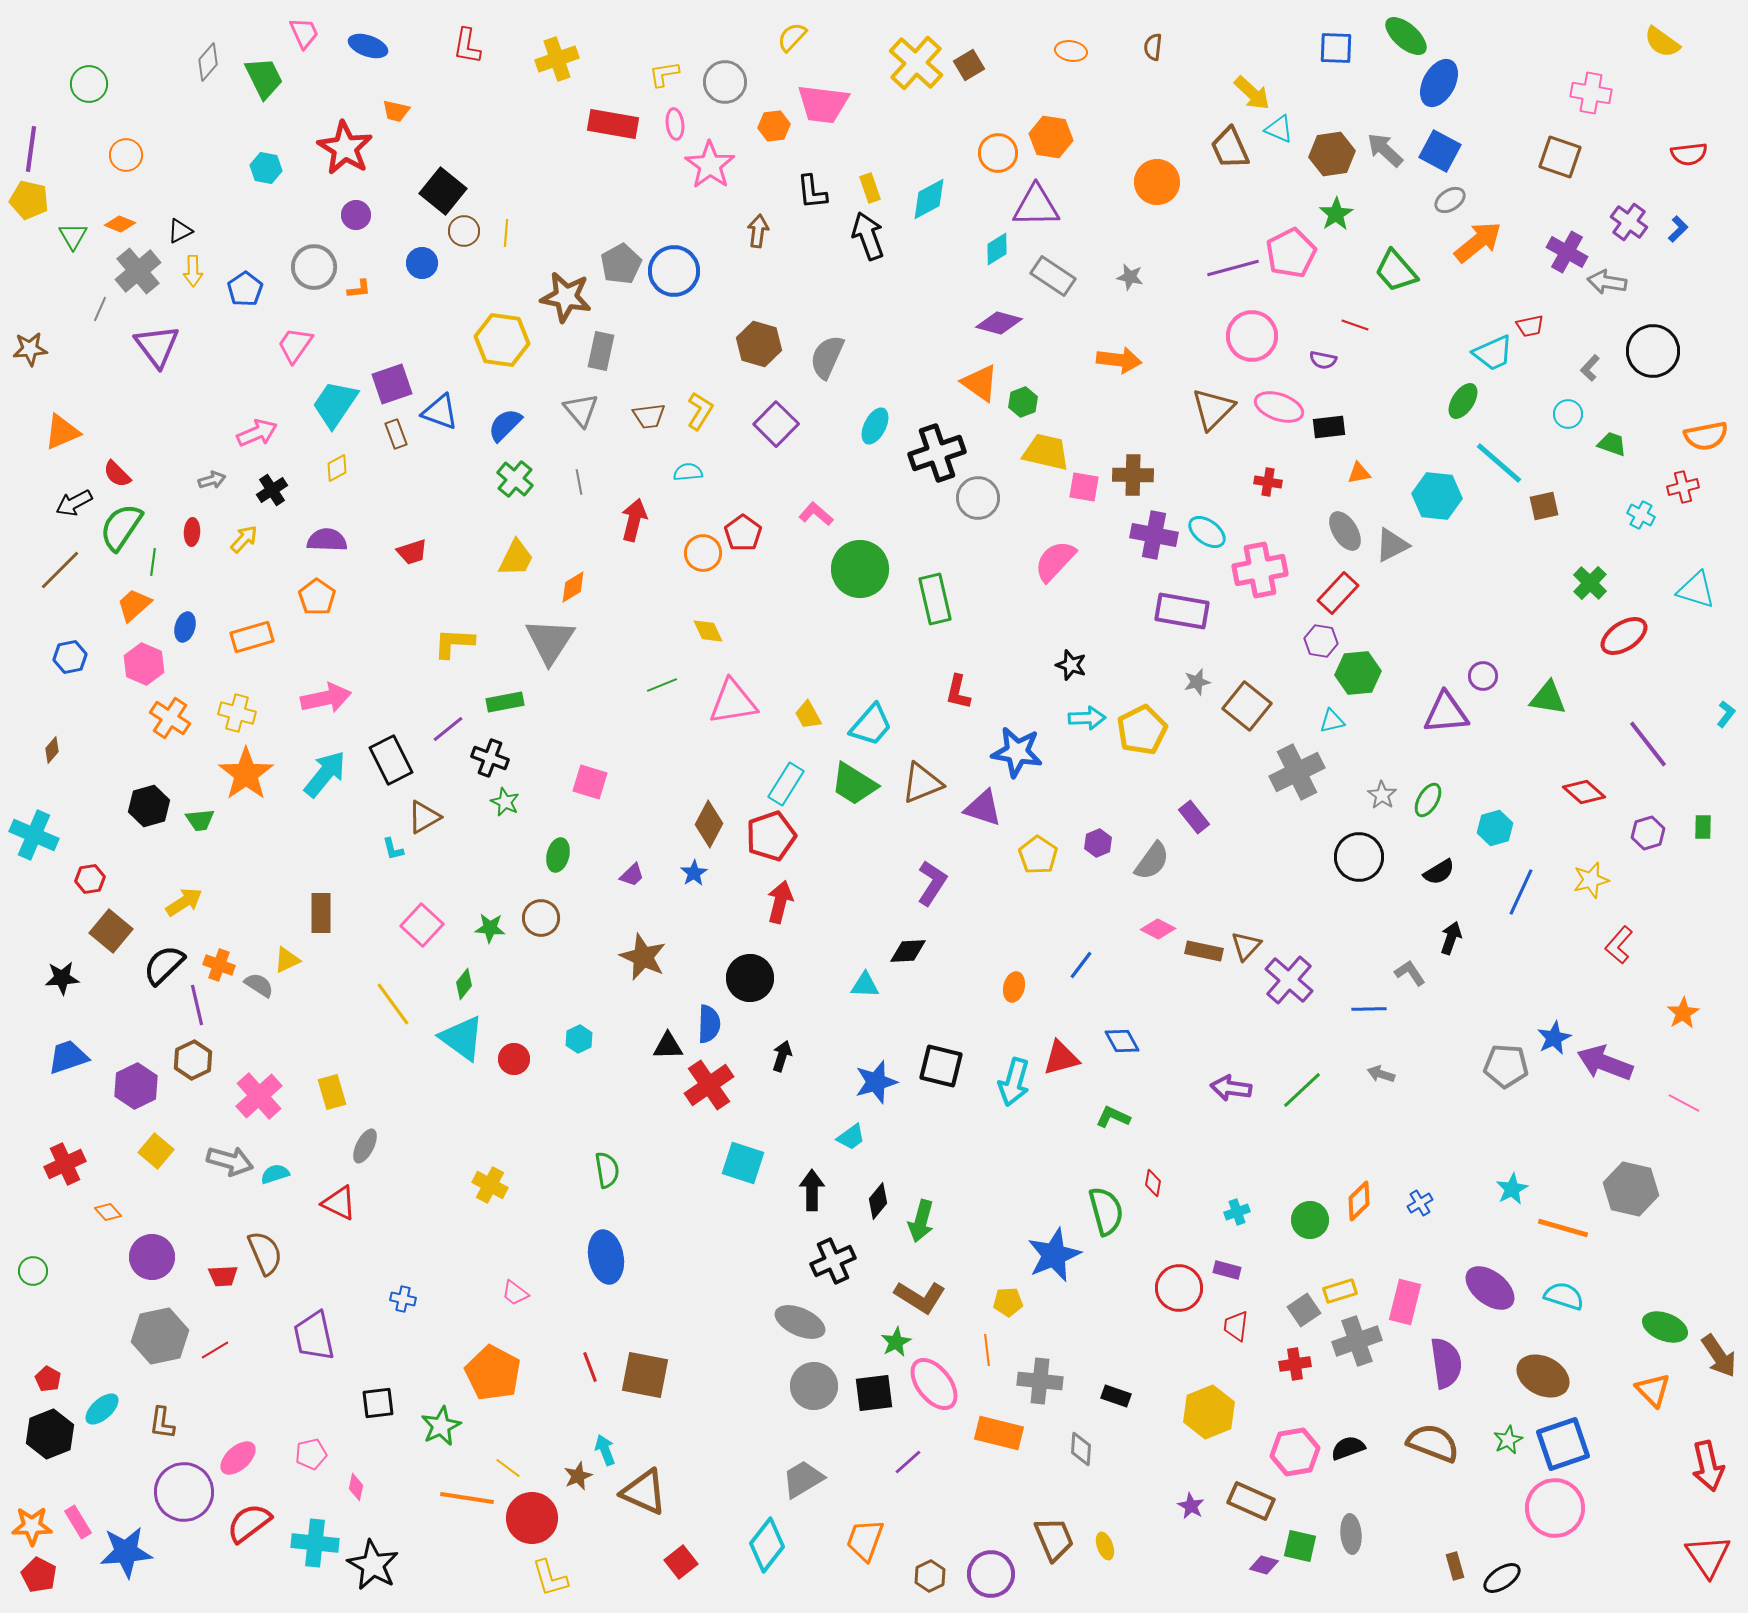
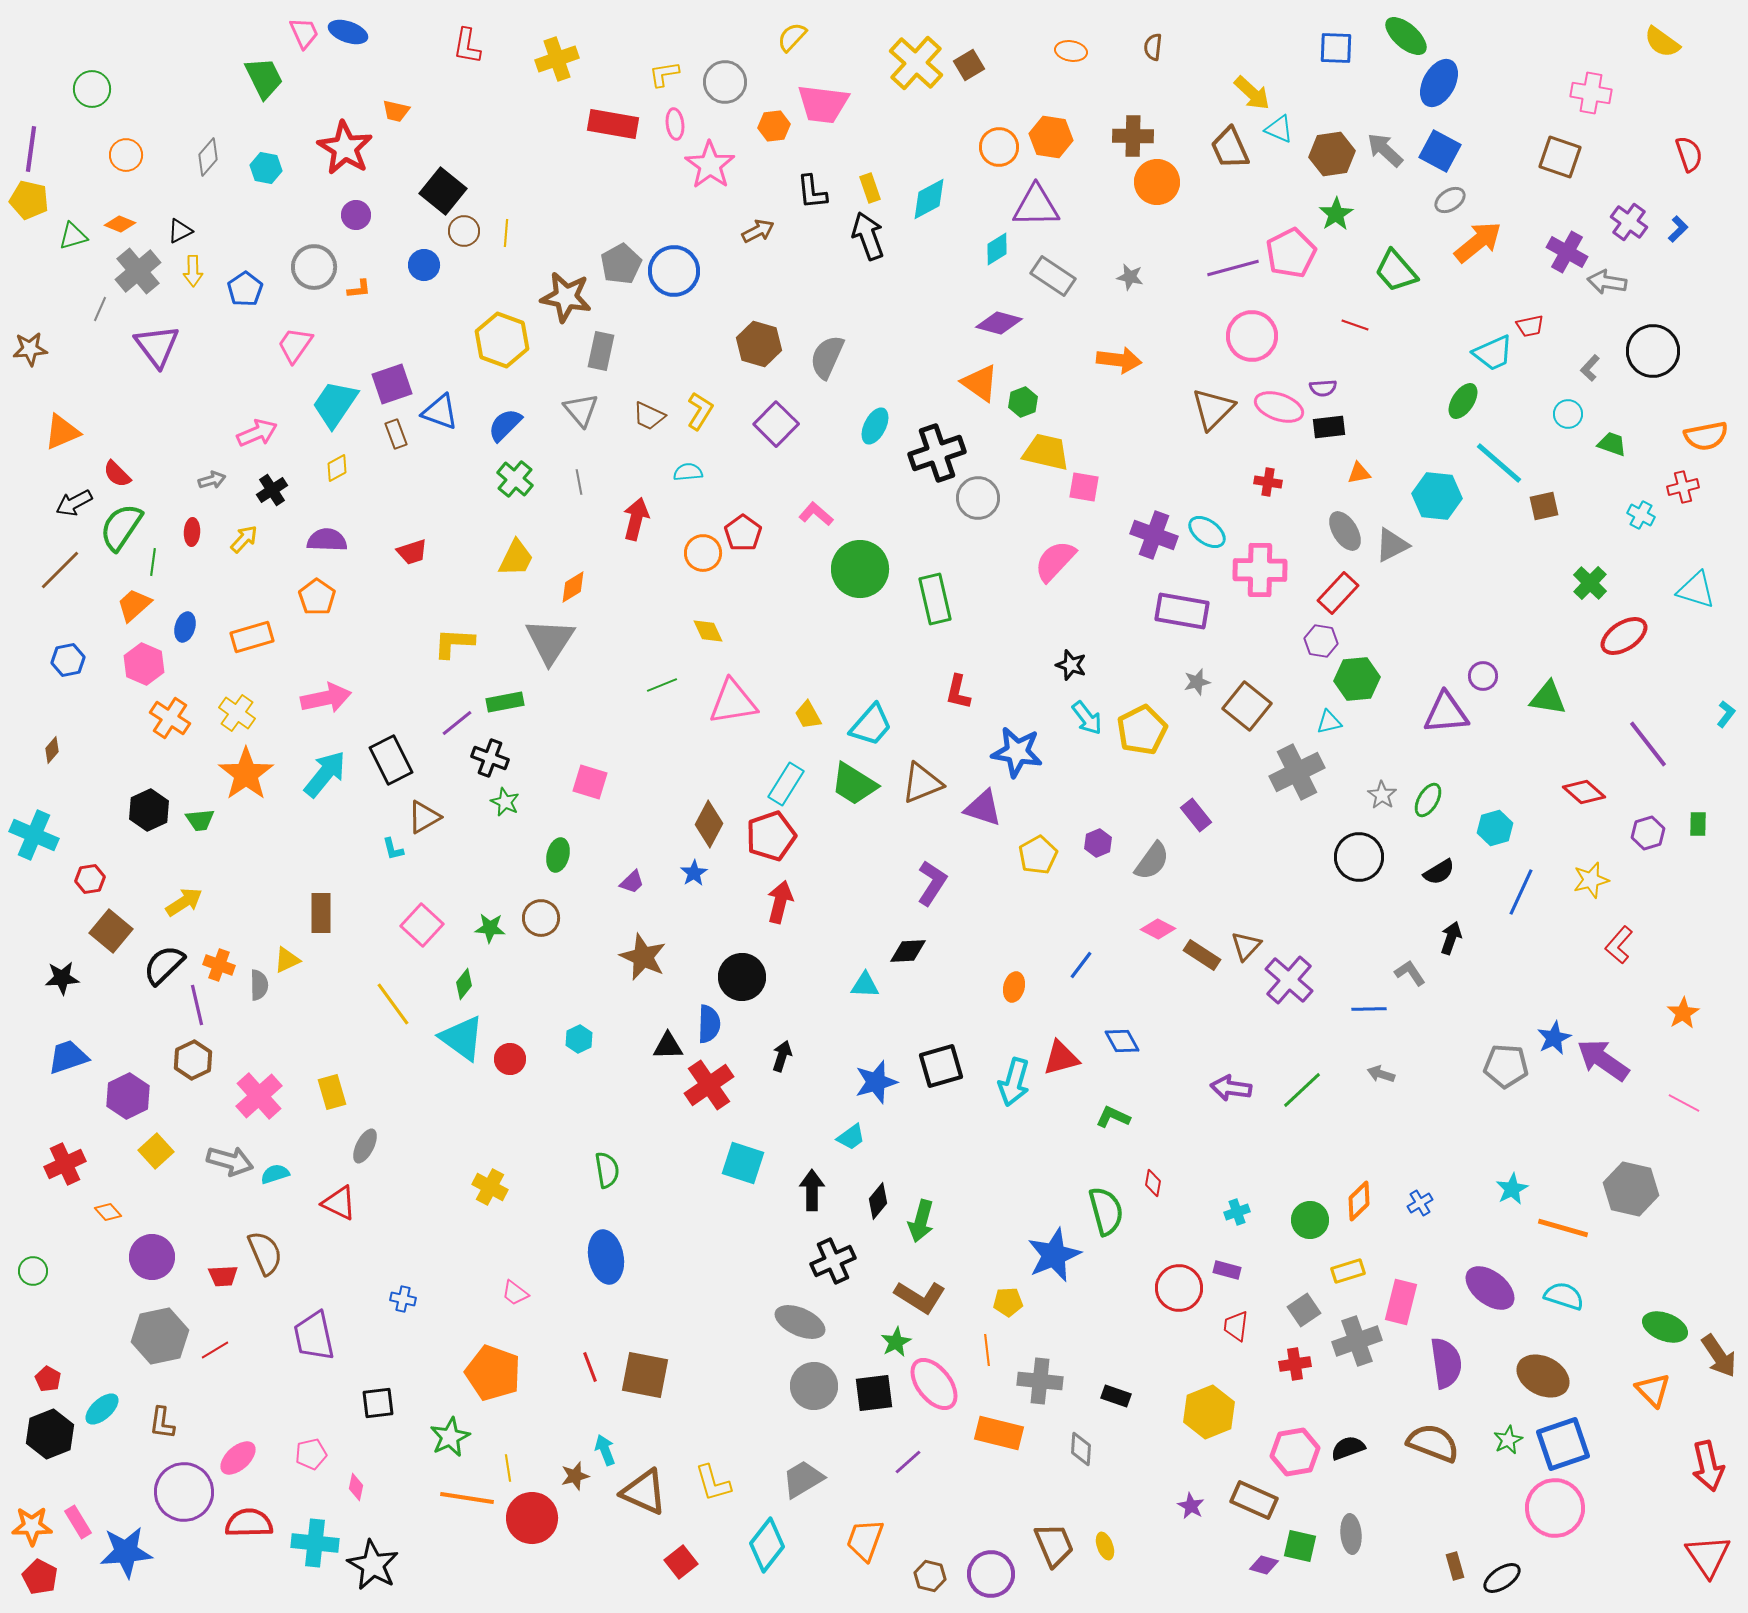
blue ellipse at (368, 46): moved 20 px left, 14 px up
gray diamond at (208, 62): moved 95 px down
green circle at (89, 84): moved 3 px right, 5 px down
orange circle at (998, 153): moved 1 px right, 6 px up
red semicircle at (1689, 154): rotated 102 degrees counterclockwise
brown arrow at (758, 231): rotated 56 degrees clockwise
green triangle at (73, 236): rotated 44 degrees clockwise
blue circle at (422, 263): moved 2 px right, 2 px down
yellow hexagon at (502, 340): rotated 12 degrees clockwise
purple semicircle at (1323, 360): moved 28 px down; rotated 16 degrees counterclockwise
brown trapezoid at (649, 416): rotated 32 degrees clockwise
brown cross at (1133, 475): moved 339 px up
red arrow at (634, 520): moved 2 px right, 1 px up
purple cross at (1154, 535): rotated 9 degrees clockwise
pink cross at (1260, 570): rotated 12 degrees clockwise
blue hexagon at (70, 657): moved 2 px left, 3 px down
green hexagon at (1358, 673): moved 1 px left, 6 px down
yellow cross at (237, 713): rotated 21 degrees clockwise
cyan arrow at (1087, 718): rotated 54 degrees clockwise
cyan triangle at (1332, 721): moved 3 px left, 1 px down
purple line at (448, 729): moved 9 px right, 6 px up
black hexagon at (149, 806): moved 4 px down; rotated 9 degrees counterclockwise
purple rectangle at (1194, 817): moved 2 px right, 2 px up
green rectangle at (1703, 827): moved 5 px left, 3 px up
yellow pentagon at (1038, 855): rotated 9 degrees clockwise
purple trapezoid at (632, 875): moved 7 px down
brown rectangle at (1204, 951): moved 2 px left, 4 px down; rotated 21 degrees clockwise
black circle at (750, 978): moved 8 px left, 1 px up
gray semicircle at (259, 985): rotated 56 degrees clockwise
red circle at (514, 1059): moved 4 px left
purple arrow at (1605, 1063): moved 2 px left, 3 px up; rotated 14 degrees clockwise
black square at (941, 1066): rotated 30 degrees counterclockwise
purple hexagon at (136, 1086): moved 8 px left, 10 px down
yellow square at (156, 1151): rotated 8 degrees clockwise
yellow cross at (490, 1185): moved 2 px down
yellow rectangle at (1340, 1291): moved 8 px right, 20 px up
pink rectangle at (1405, 1302): moved 4 px left
orange pentagon at (493, 1373): rotated 8 degrees counterclockwise
green star at (441, 1426): moved 9 px right, 11 px down
yellow line at (508, 1468): rotated 44 degrees clockwise
brown star at (578, 1476): moved 3 px left; rotated 8 degrees clockwise
brown rectangle at (1251, 1501): moved 3 px right, 1 px up
red semicircle at (249, 1523): rotated 36 degrees clockwise
brown trapezoid at (1054, 1539): moved 6 px down
red pentagon at (39, 1575): moved 1 px right, 2 px down
brown hexagon at (930, 1576): rotated 20 degrees counterclockwise
yellow L-shape at (550, 1578): moved 163 px right, 95 px up
